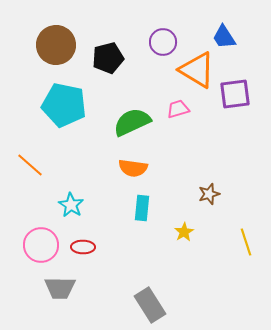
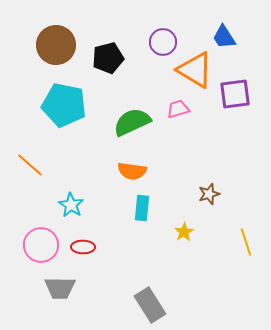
orange triangle: moved 2 px left
orange semicircle: moved 1 px left, 3 px down
